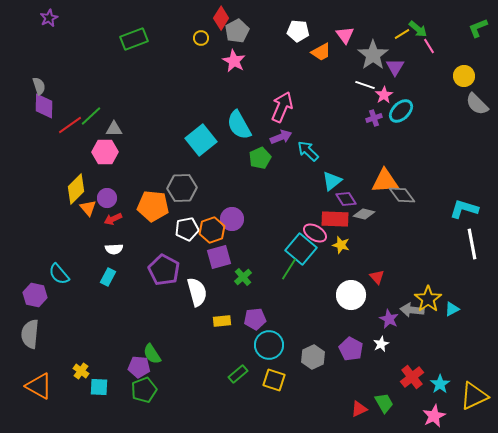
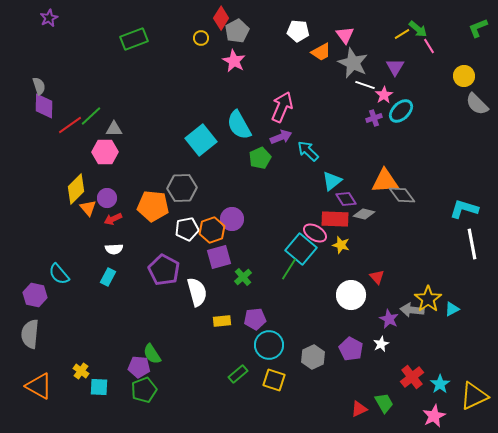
gray star at (373, 55): moved 20 px left, 8 px down; rotated 12 degrees counterclockwise
